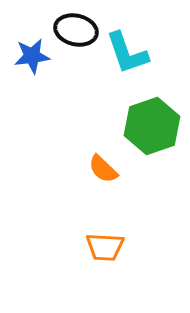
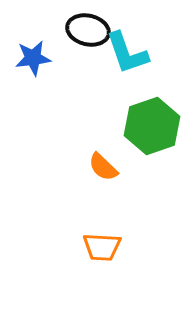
black ellipse: moved 12 px right
blue star: moved 1 px right, 2 px down
orange semicircle: moved 2 px up
orange trapezoid: moved 3 px left
